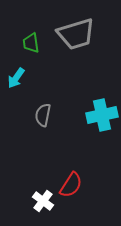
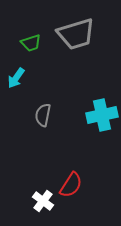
green trapezoid: rotated 100 degrees counterclockwise
